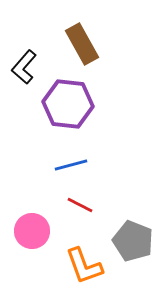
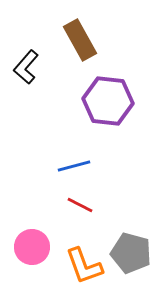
brown rectangle: moved 2 px left, 4 px up
black L-shape: moved 2 px right
purple hexagon: moved 40 px right, 3 px up
blue line: moved 3 px right, 1 px down
pink circle: moved 16 px down
gray pentagon: moved 2 px left, 12 px down; rotated 6 degrees counterclockwise
